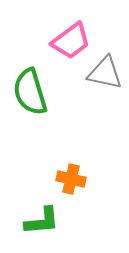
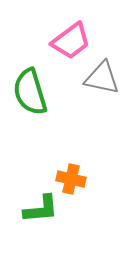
gray triangle: moved 3 px left, 5 px down
green L-shape: moved 1 px left, 12 px up
